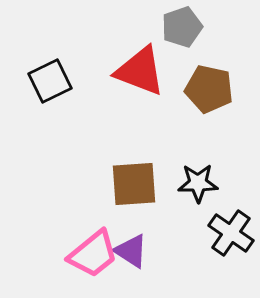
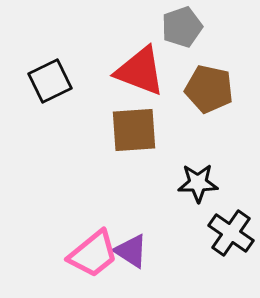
brown square: moved 54 px up
